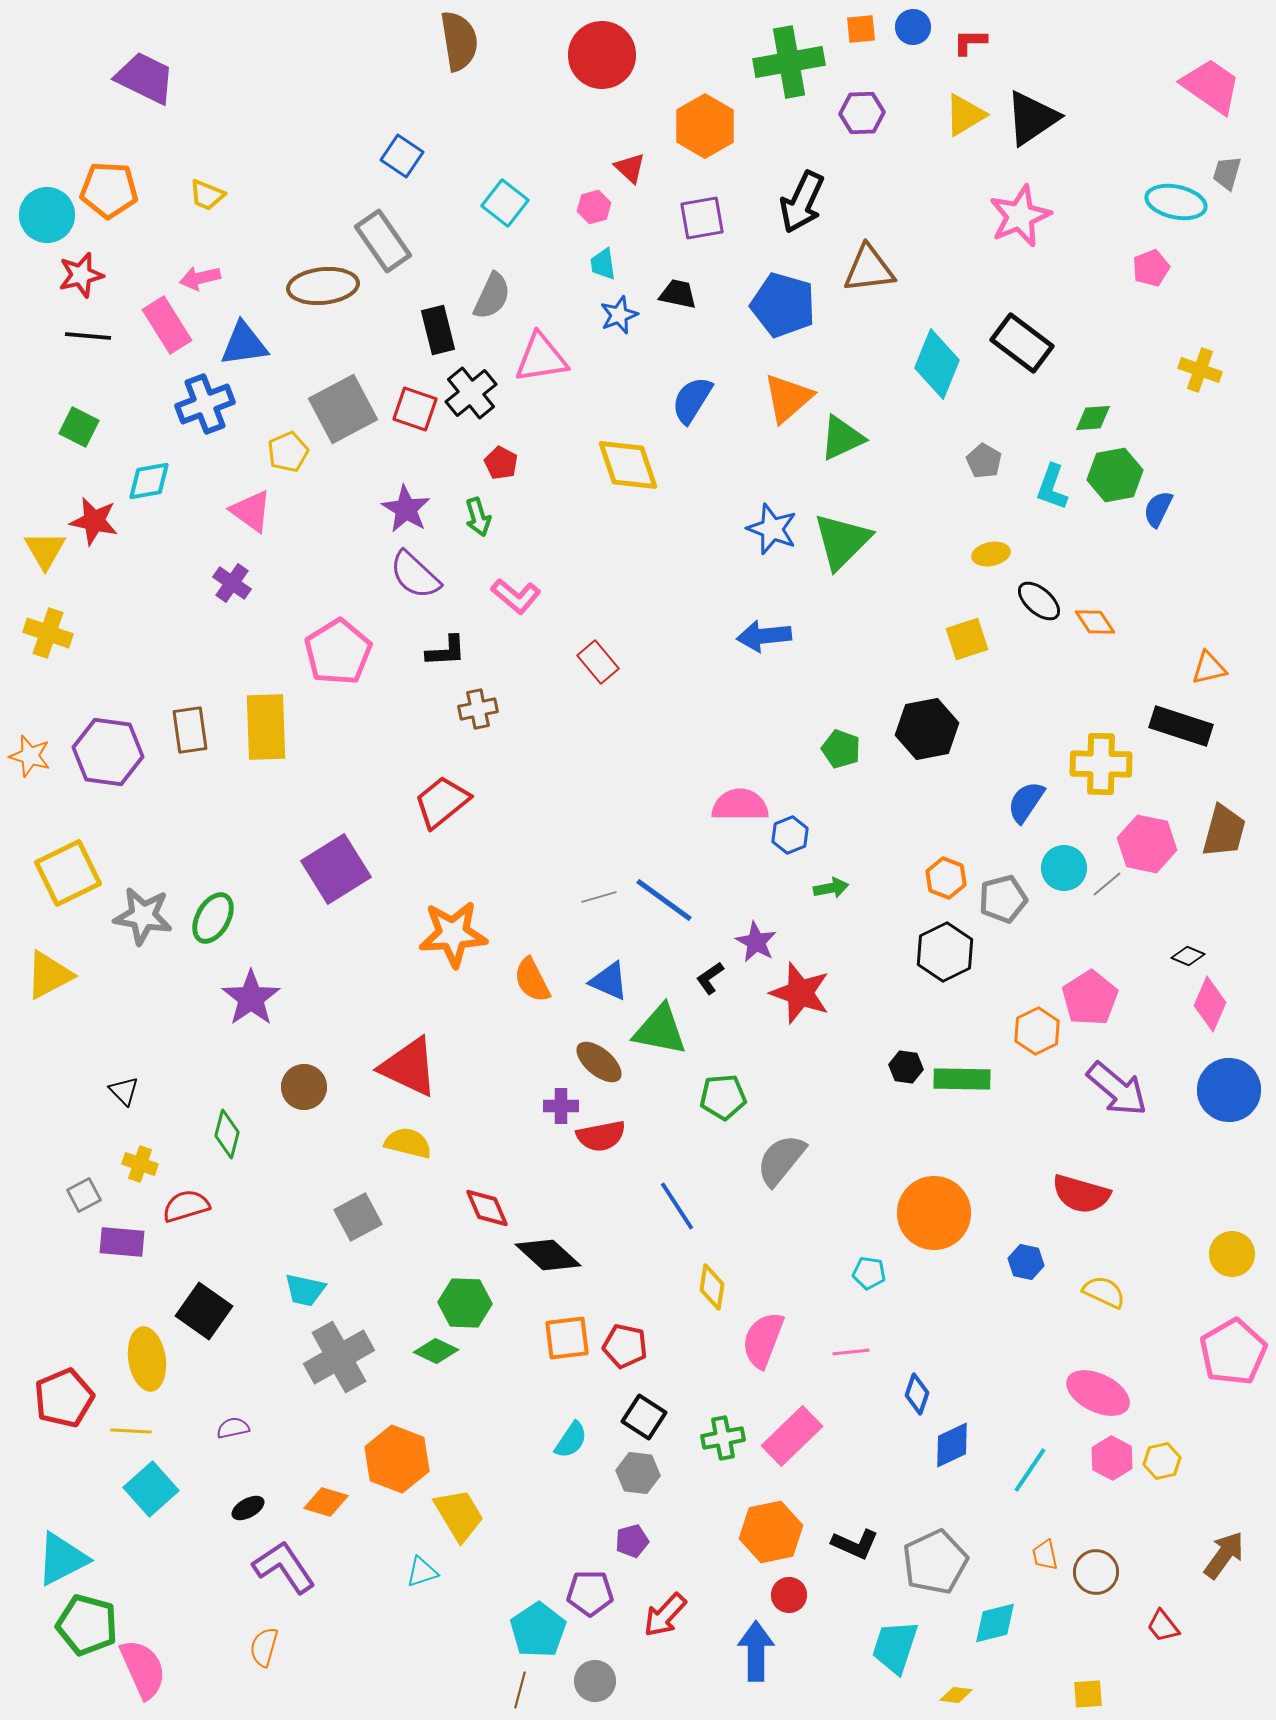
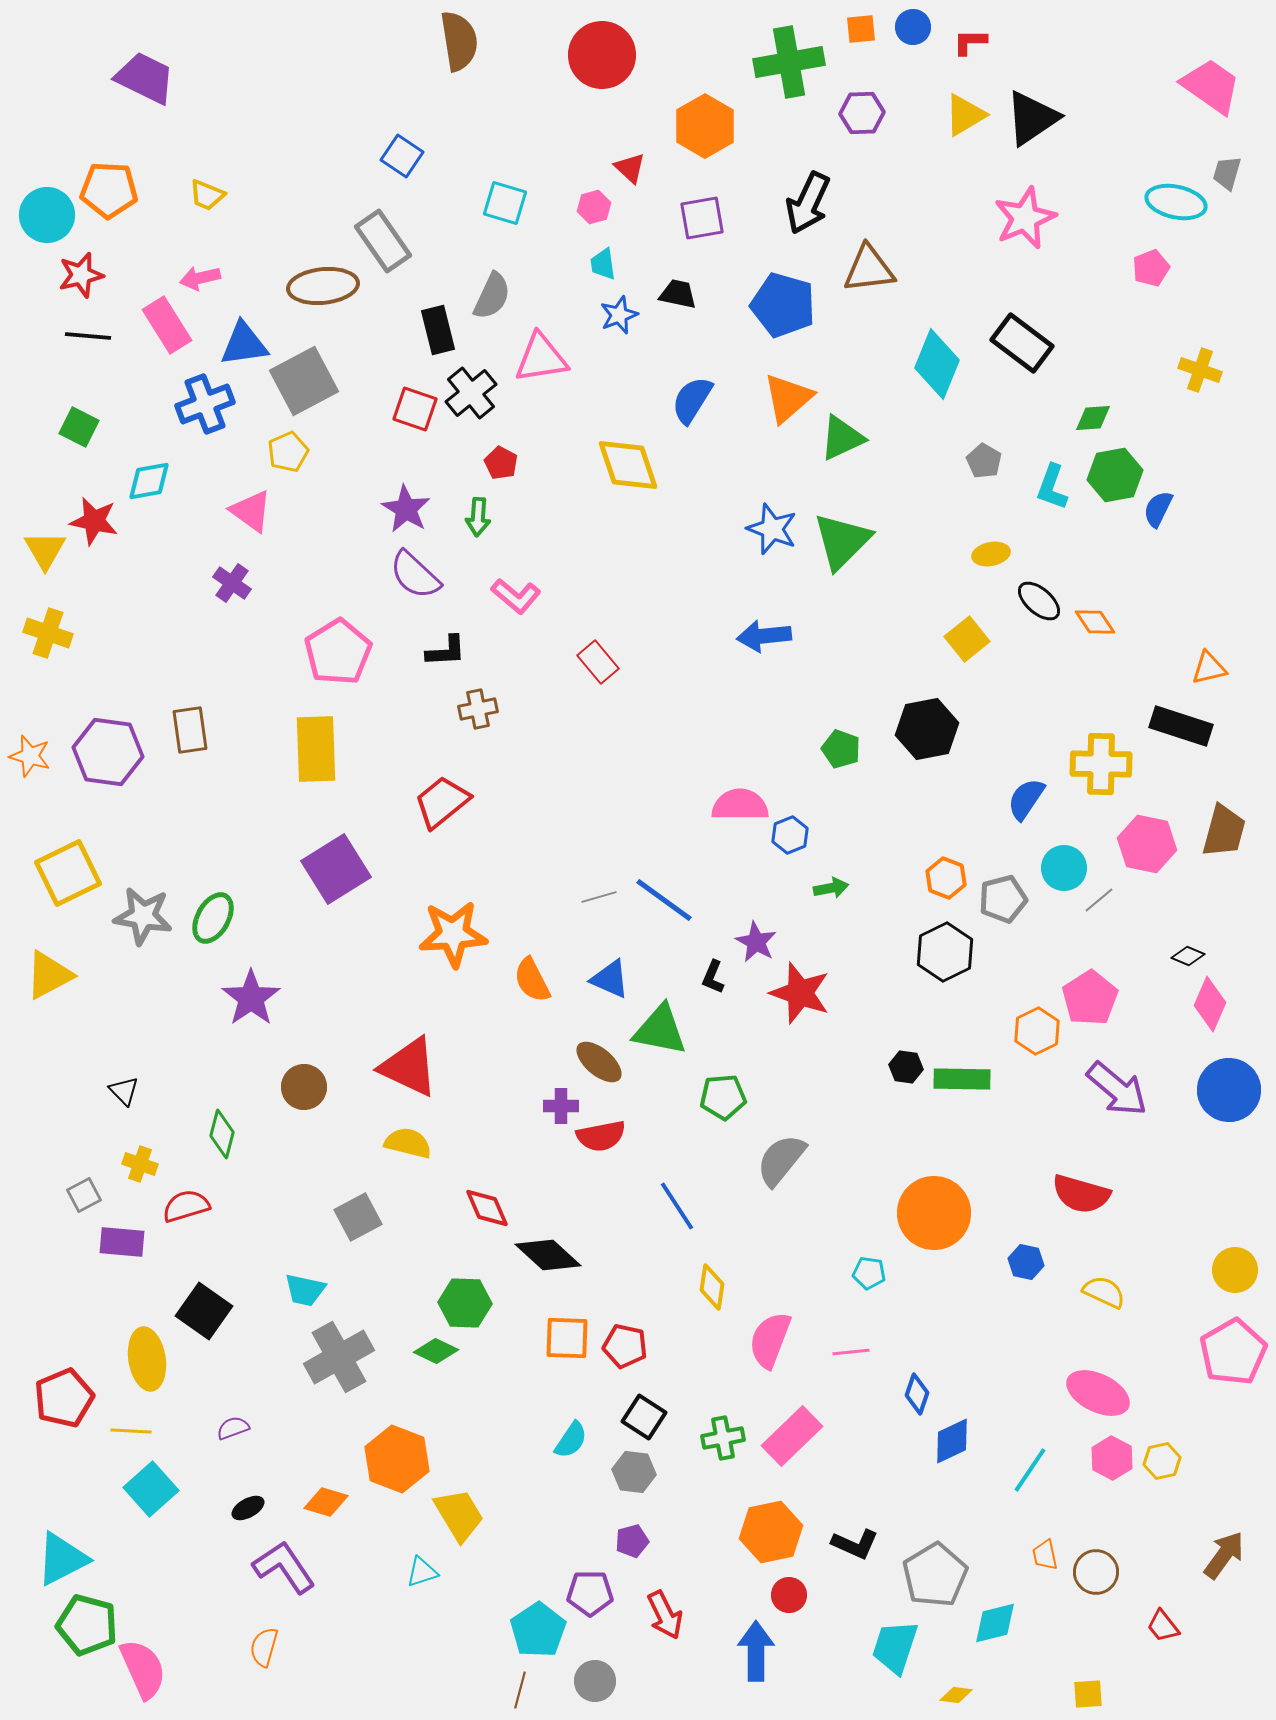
black arrow at (802, 202): moved 6 px right, 1 px down
cyan square at (505, 203): rotated 21 degrees counterclockwise
pink star at (1020, 216): moved 5 px right, 2 px down
gray square at (343, 409): moved 39 px left, 28 px up
green arrow at (478, 517): rotated 21 degrees clockwise
yellow square at (967, 639): rotated 21 degrees counterclockwise
yellow rectangle at (266, 727): moved 50 px right, 22 px down
blue semicircle at (1026, 802): moved 3 px up
gray line at (1107, 884): moved 8 px left, 16 px down
black L-shape at (710, 978): moved 3 px right, 1 px up; rotated 32 degrees counterclockwise
blue triangle at (609, 981): moved 1 px right, 2 px up
green diamond at (227, 1134): moved 5 px left
yellow circle at (1232, 1254): moved 3 px right, 16 px down
orange square at (567, 1338): rotated 9 degrees clockwise
pink semicircle at (763, 1340): moved 7 px right
purple semicircle at (233, 1428): rotated 8 degrees counterclockwise
blue diamond at (952, 1445): moved 4 px up
gray hexagon at (638, 1473): moved 4 px left, 1 px up
gray pentagon at (935, 1562): moved 13 px down; rotated 6 degrees counterclockwise
red arrow at (665, 1615): rotated 69 degrees counterclockwise
